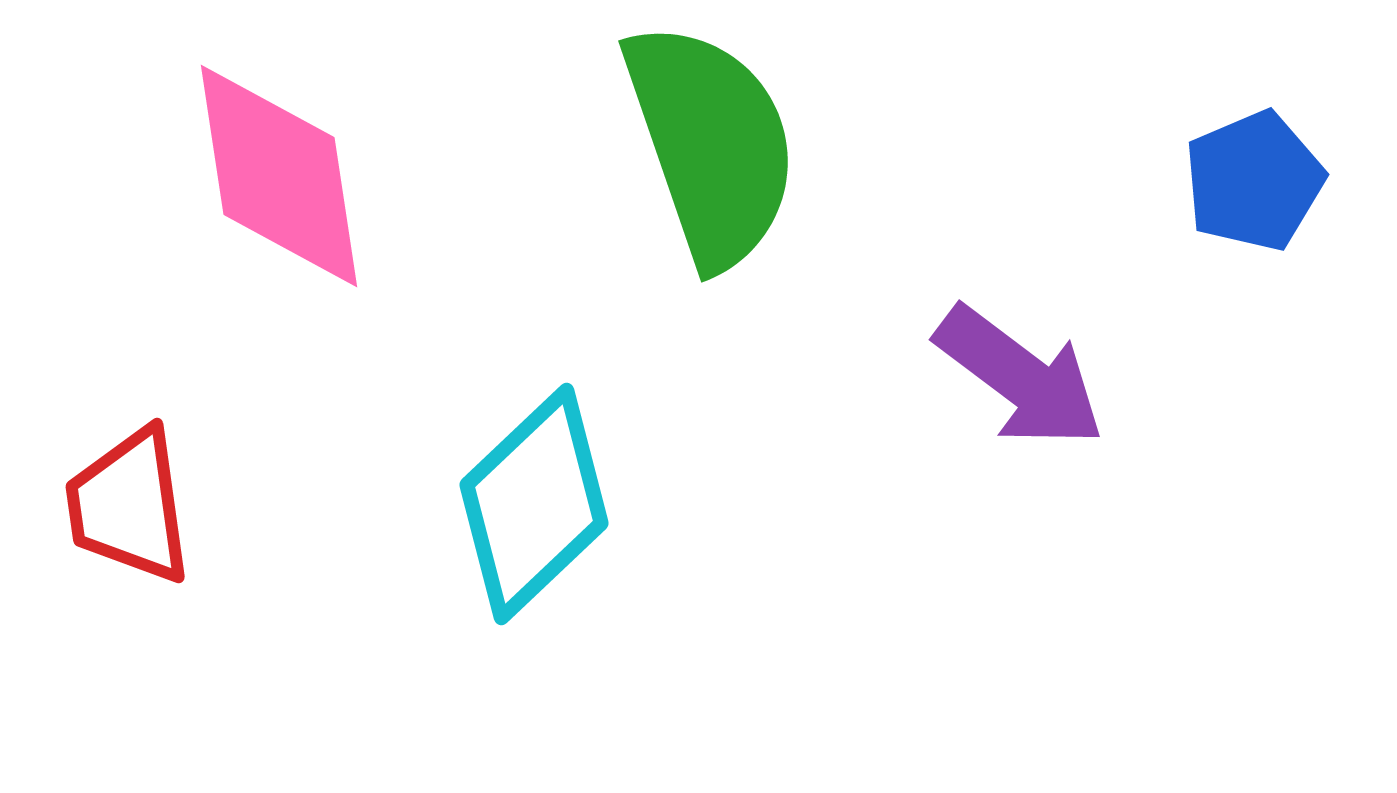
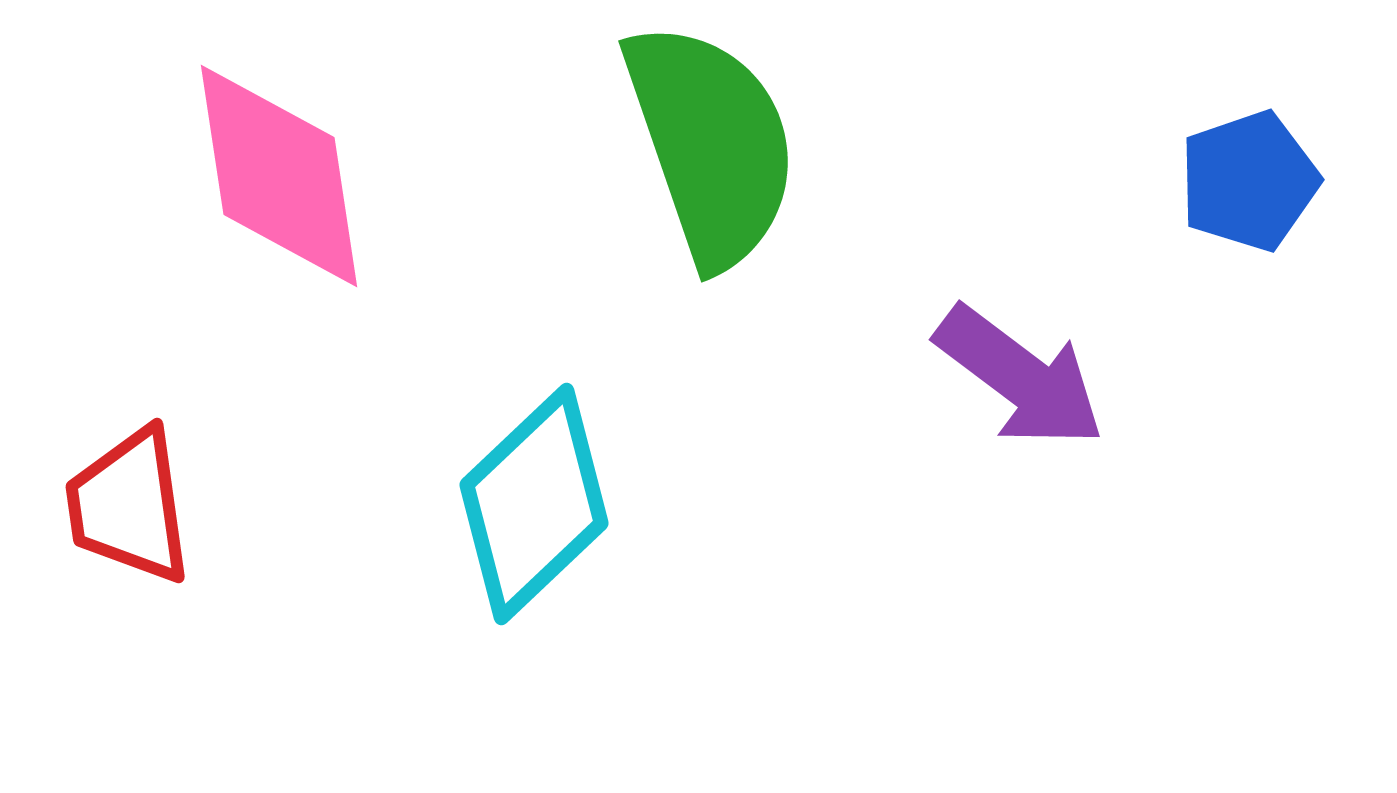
blue pentagon: moved 5 px left; rotated 4 degrees clockwise
